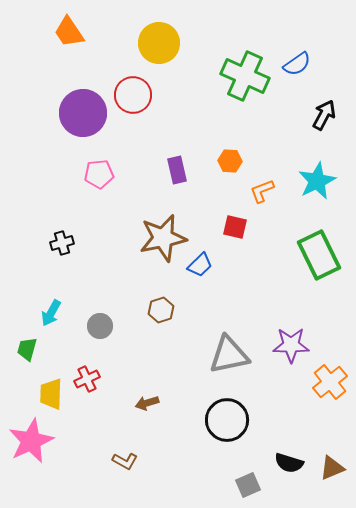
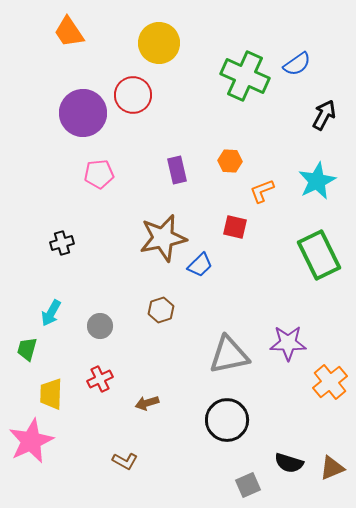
purple star: moved 3 px left, 2 px up
red cross: moved 13 px right
